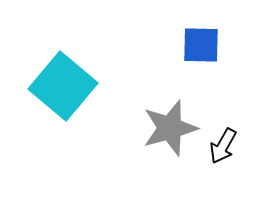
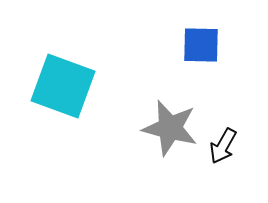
cyan square: rotated 20 degrees counterclockwise
gray star: rotated 30 degrees clockwise
